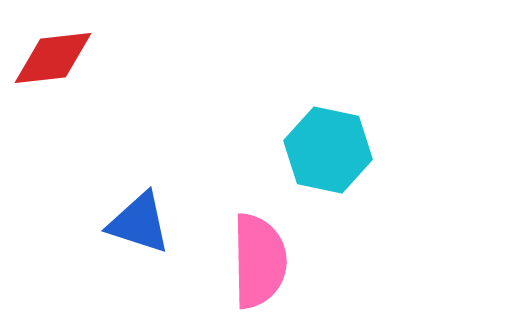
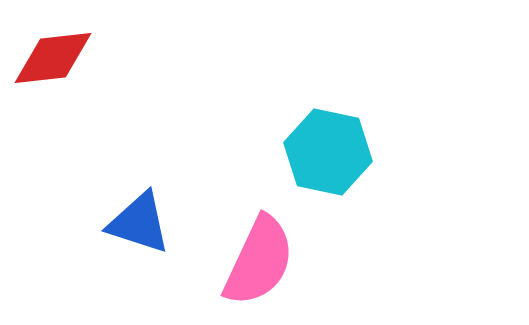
cyan hexagon: moved 2 px down
pink semicircle: rotated 26 degrees clockwise
